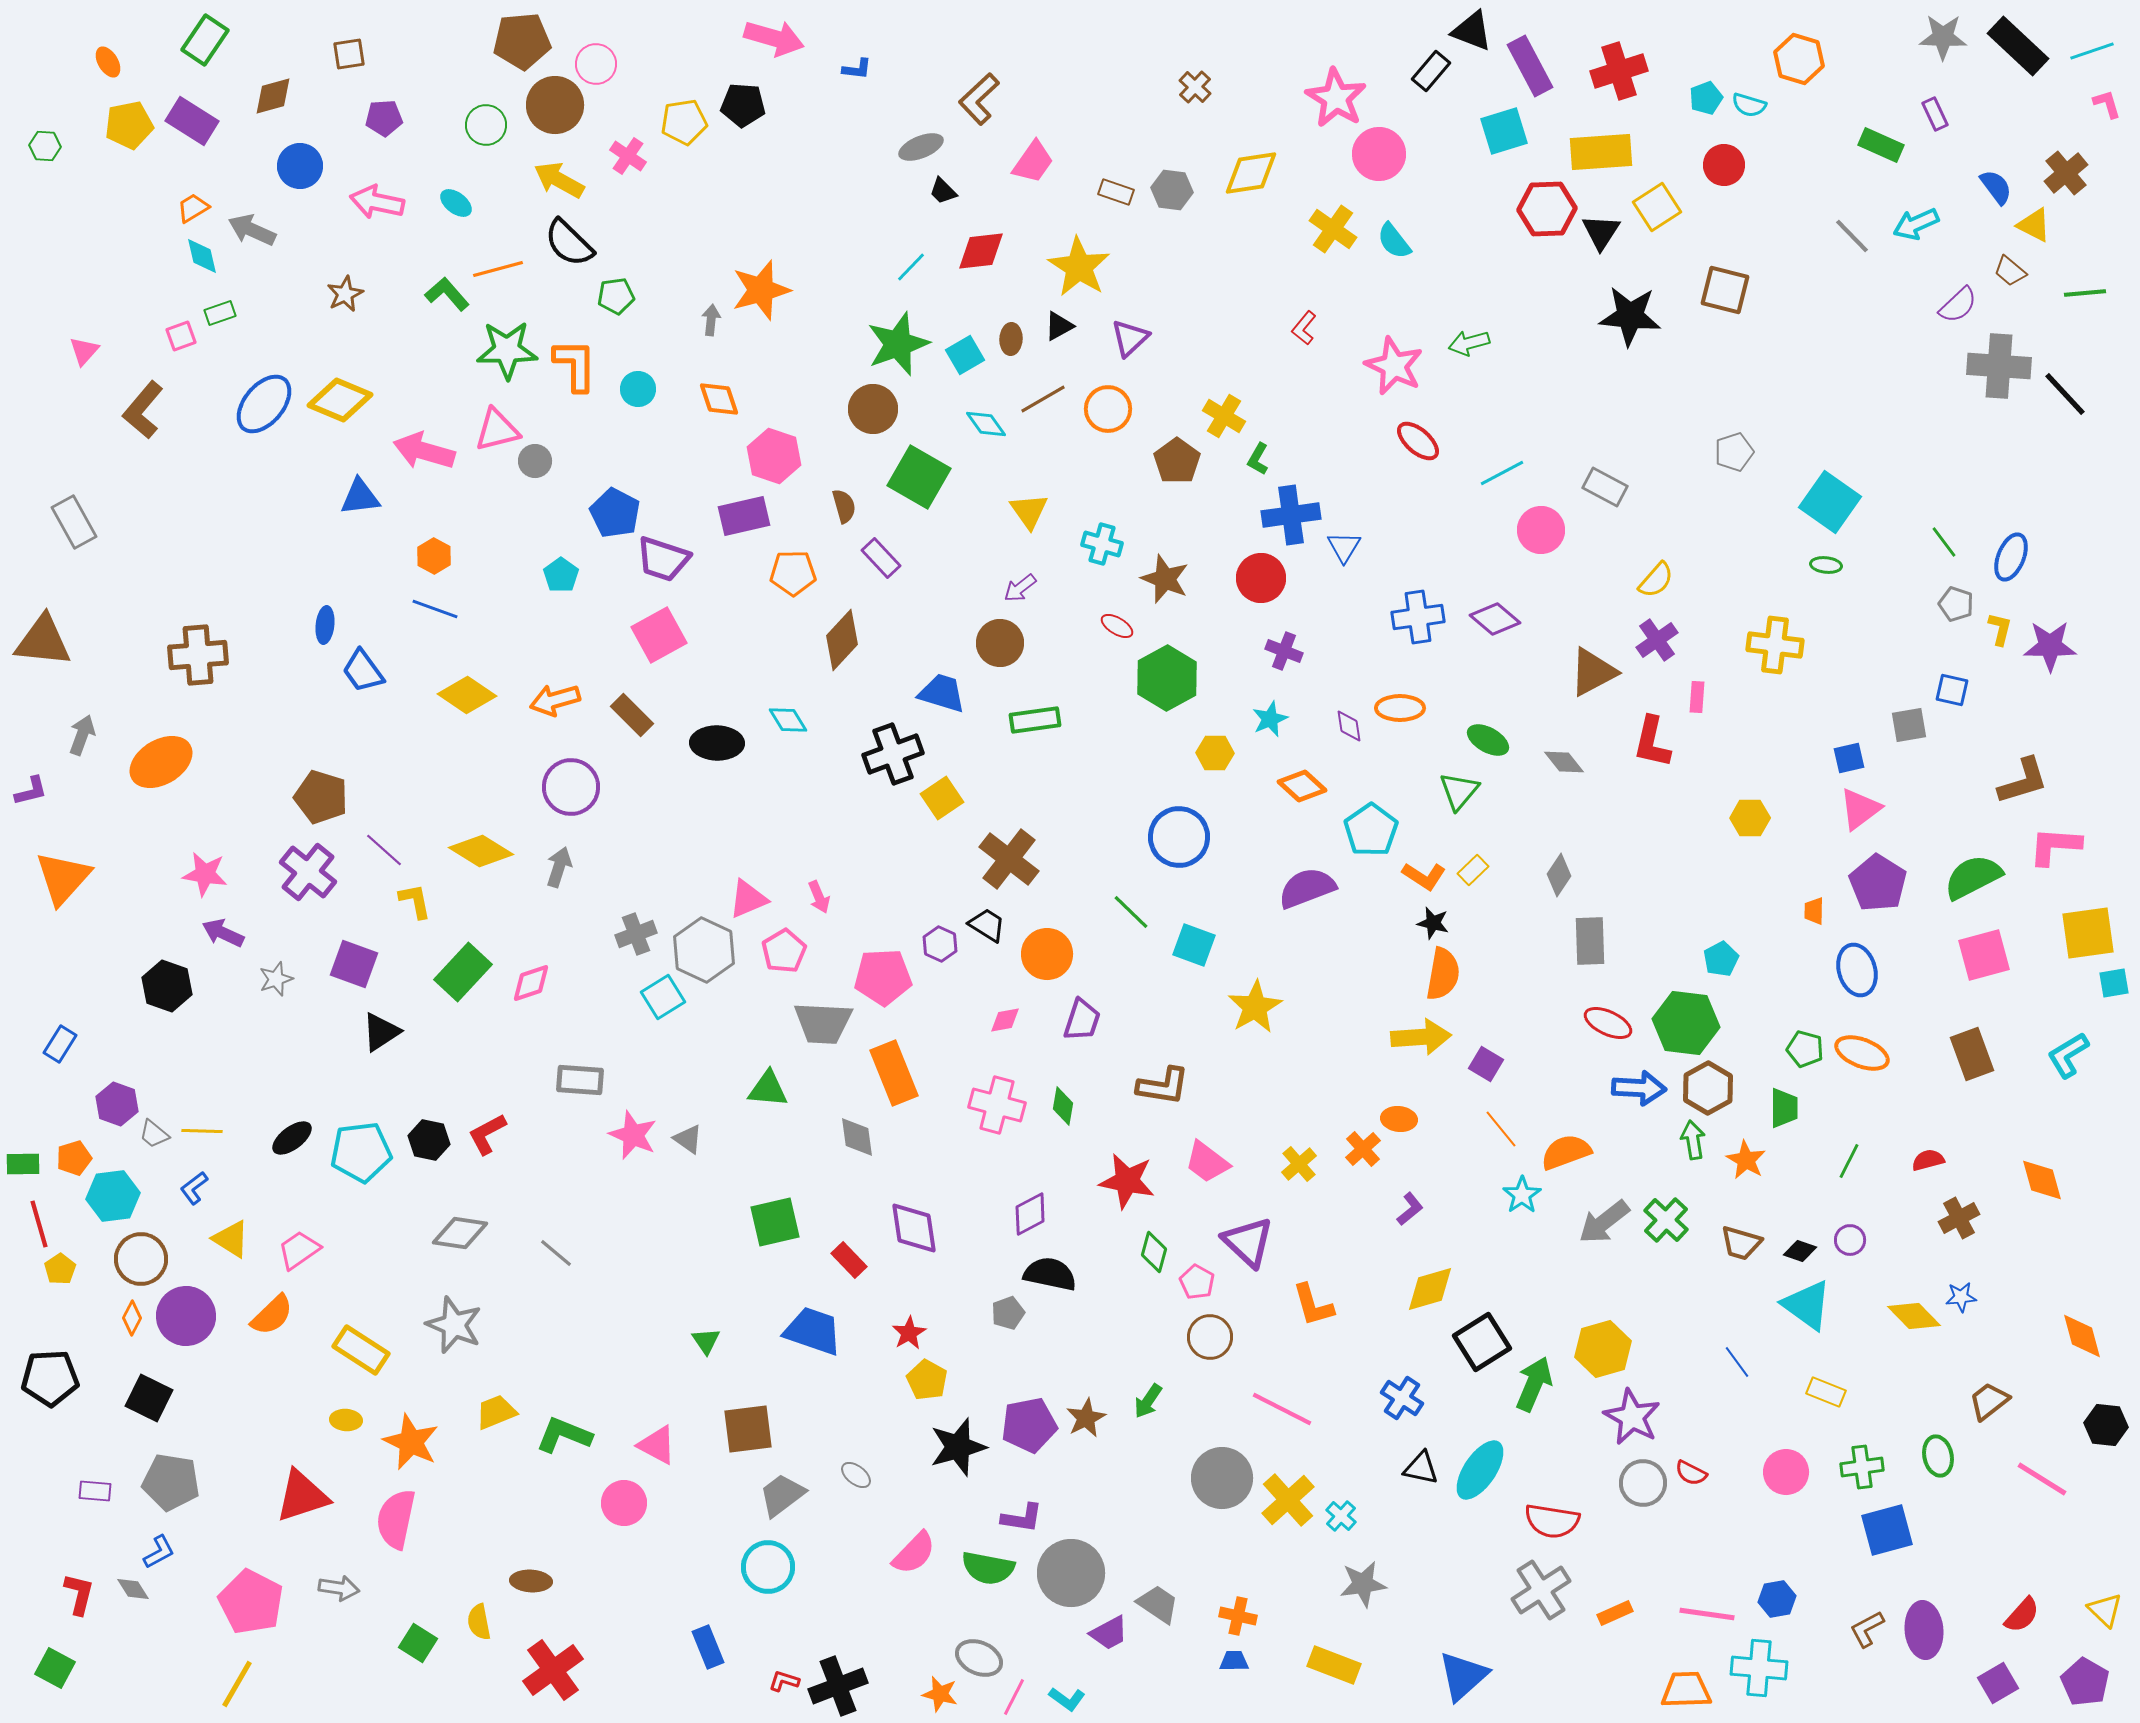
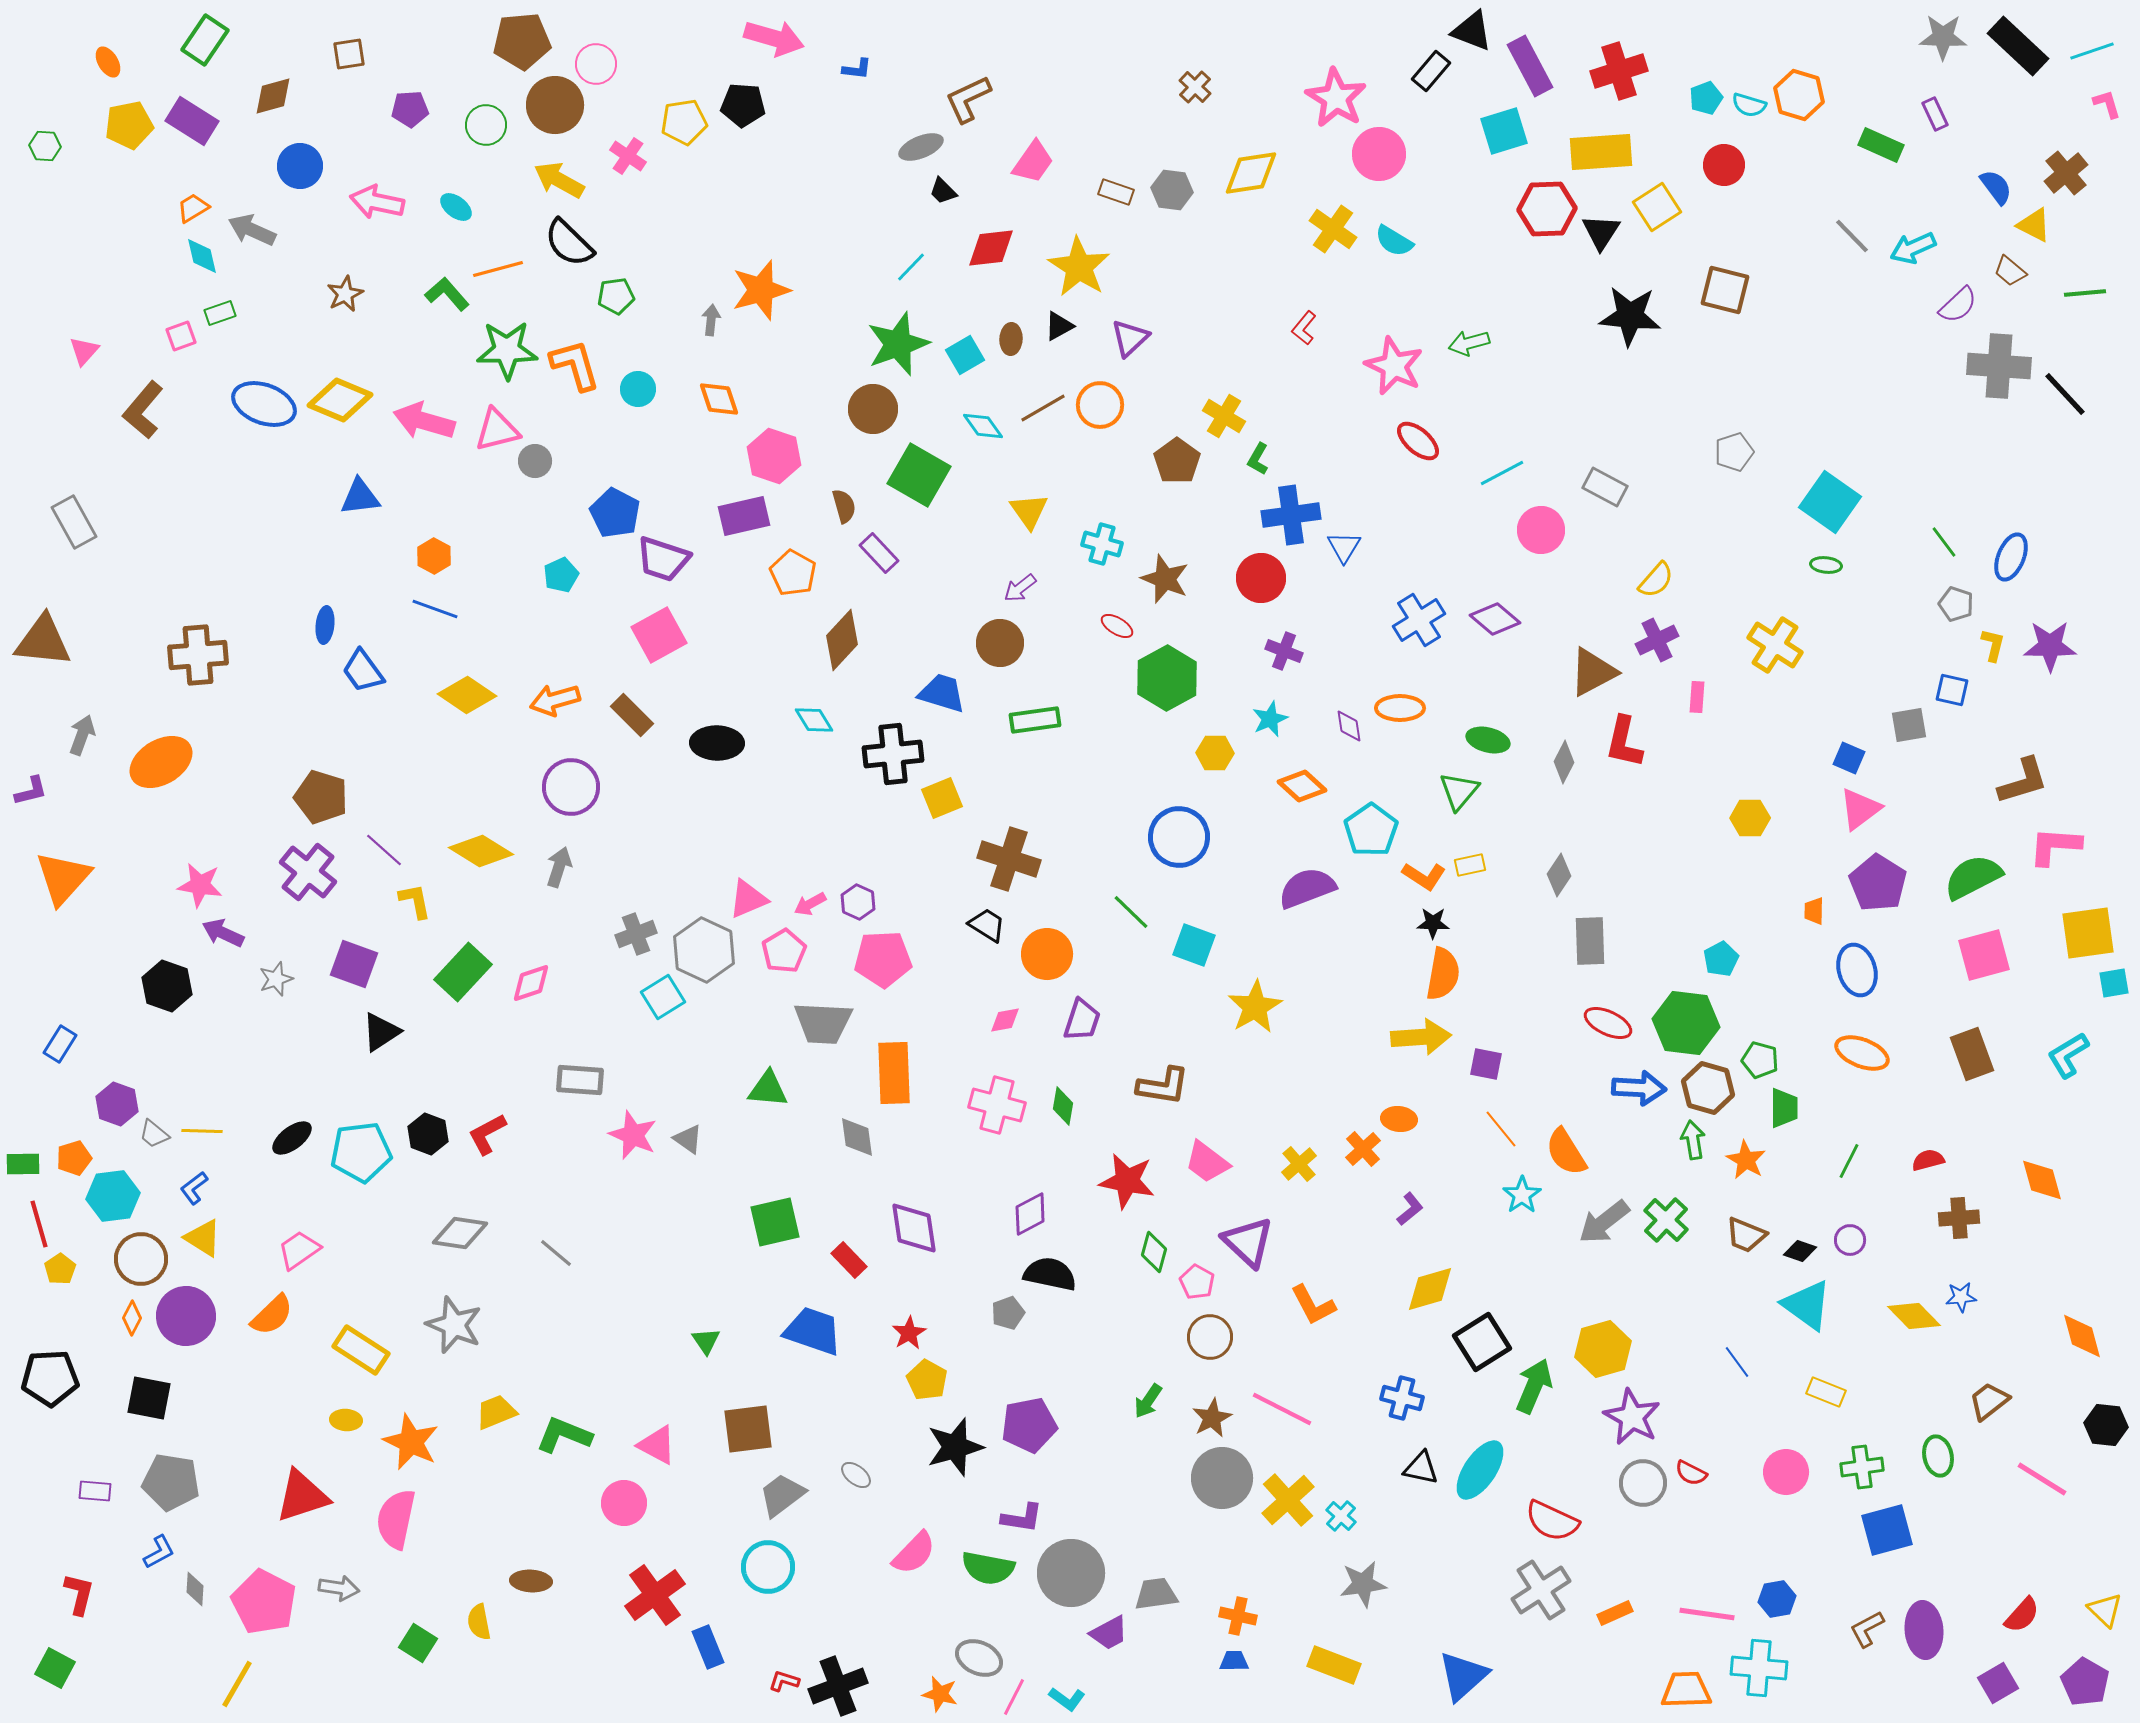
orange hexagon at (1799, 59): moved 36 px down
brown L-shape at (979, 99): moved 11 px left; rotated 18 degrees clockwise
purple pentagon at (384, 118): moved 26 px right, 9 px up
cyan ellipse at (456, 203): moved 4 px down
cyan arrow at (1916, 224): moved 3 px left, 24 px down
cyan semicircle at (1394, 241): rotated 21 degrees counterclockwise
red diamond at (981, 251): moved 10 px right, 3 px up
orange L-shape at (575, 365): rotated 16 degrees counterclockwise
brown line at (1043, 399): moved 9 px down
blue ellipse at (264, 404): rotated 70 degrees clockwise
orange circle at (1108, 409): moved 8 px left, 4 px up
cyan diamond at (986, 424): moved 3 px left, 2 px down
pink arrow at (424, 451): moved 30 px up
green square at (919, 477): moved 2 px up
purple rectangle at (881, 558): moved 2 px left, 5 px up
orange pentagon at (793, 573): rotated 30 degrees clockwise
cyan pentagon at (561, 575): rotated 12 degrees clockwise
blue cross at (1418, 617): moved 1 px right, 3 px down; rotated 24 degrees counterclockwise
yellow L-shape at (2000, 629): moved 7 px left, 16 px down
purple cross at (1657, 640): rotated 9 degrees clockwise
yellow cross at (1775, 645): rotated 26 degrees clockwise
cyan diamond at (788, 720): moved 26 px right
green ellipse at (1488, 740): rotated 15 degrees counterclockwise
red L-shape at (1652, 742): moved 28 px left
black cross at (893, 754): rotated 14 degrees clockwise
blue square at (1849, 758): rotated 36 degrees clockwise
gray diamond at (1564, 762): rotated 66 degrees clockwise
yellow square at (942, 798): rotated 12 degrees clockwise
brown cross at (1009, 859): rotated 20 degrees counterclockwise
yellow rectangle at (1473, 870): moved 3 px left, 5 px up; rotated 32 degrees clockwise
pink star at (205, 874): moved 5 px left, 11 px down
pink arrow at (819, 897): moved 9 px left, 7 px down; rotated 84 degrees clockwise
black star at (1433, 923): rotated 12 degrees counterclockwise
purple hexagon at (940, 944): moved 82 px left, 42 px up
pink pentagon at (883, 977): moved 18 px up
green pentagon at (1805, 1049): moved 45 px left, 11 px down
purple square at (1486, 1064): rotated 20 degrees counterclockwise
orange rectangle at (894, 1073): rotated 20 degrees clockwise
brown hexagon at (1708, 1088): rotated 15 degrees counterclockwise
black hexagon at (429, 1140): moved 1 px left, 6 px up; rotated 9 degrees clockwise
orange semicircle at (1566, 1152): rotated 102 degrees counterclockwise
brown cross at (1959, 1218): rotated 24 degrees clockwise
yellow triangle at (231, 1239): moved 28 px left, 1 px up
brown trapezoid at (1741, 1243): moved 5 px right, 8 px up; rotated 6 degrees clockwise
orange L-shape at (1313, 1305): rotated 12 degrees counterclockwise
green arrow at (1534, 1384): moved 2 px down
black square at (149, 1398): rotated 15 degrees counterclockwise
blue cross at (1402, 1398): rotated 18 degrees counterclockwise
brown star at (1086, 1418): moved 126 px right
black star at (958, 1447): moved 3 px left
red semicircle at (1552, 1521): rotated 16 degrees clockwise
gray diamond at (133, 1589): moved 62 px right; rotated 36 degrees clockwise
pink pentagon at (251, 1602): moved 13 px right
gray trapezoid at (1158, 1604): moved 2 px left, 10 px up; rotated 42 degrees counterclockwise
red cross at (553, 1670): moved 102 px right, 75 px up
